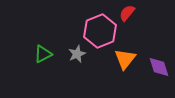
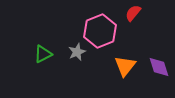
red semicircle: moved 6 px right
gray star: moved 2 px up
orange triangle: moved 7 px down
